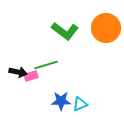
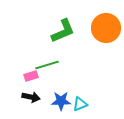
green L-shape: moved 2 px left; rotated 60 degrees counterclockwise
green line: moved 1 px right
black arrow: moved 13 px right, 25 px down
